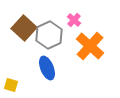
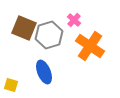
brown square: rotated 20 degrees counterclockwise
gray hexagon: rotated 8 degrees clockwise
orange cross: rotated 8 degrees counterclockwise
blue ellipse: moved 3 px left, 4 px down
